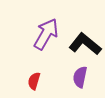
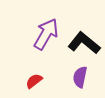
black L-shape: moved 1 px left, 1 px up
red semicircle: rotated 36 degrees clockwise
